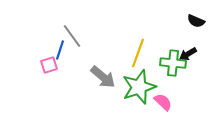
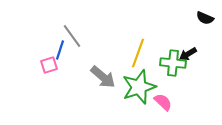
black semicircle: moved 9 px right, 3 px up
